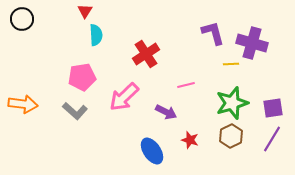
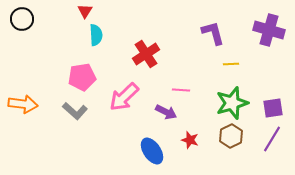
purple cross: moved 17 px right, 13 px up
pink line: moved 5 px left, 5 px down; rotated 18 degrees clockwise
